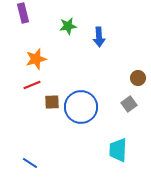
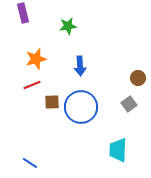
blue arrow: moved 19 px left, 29 px down
